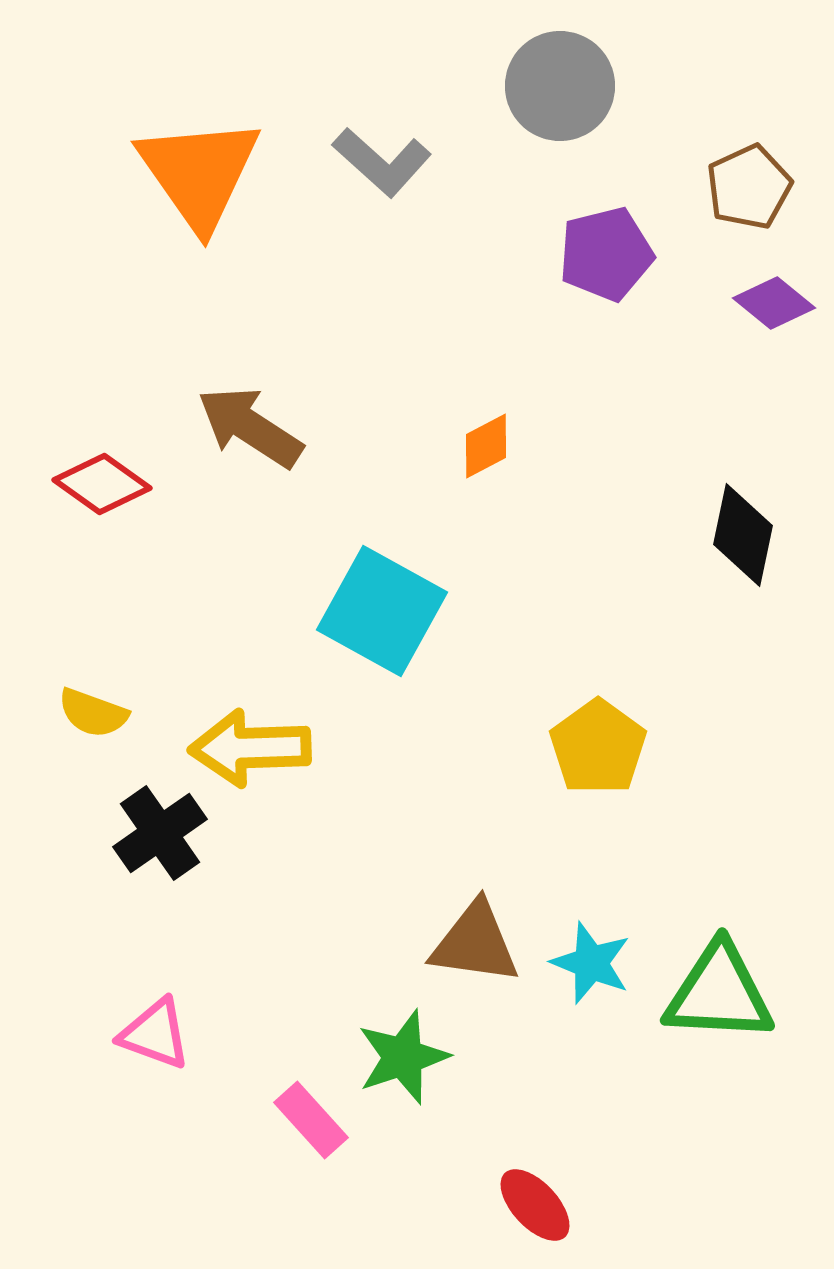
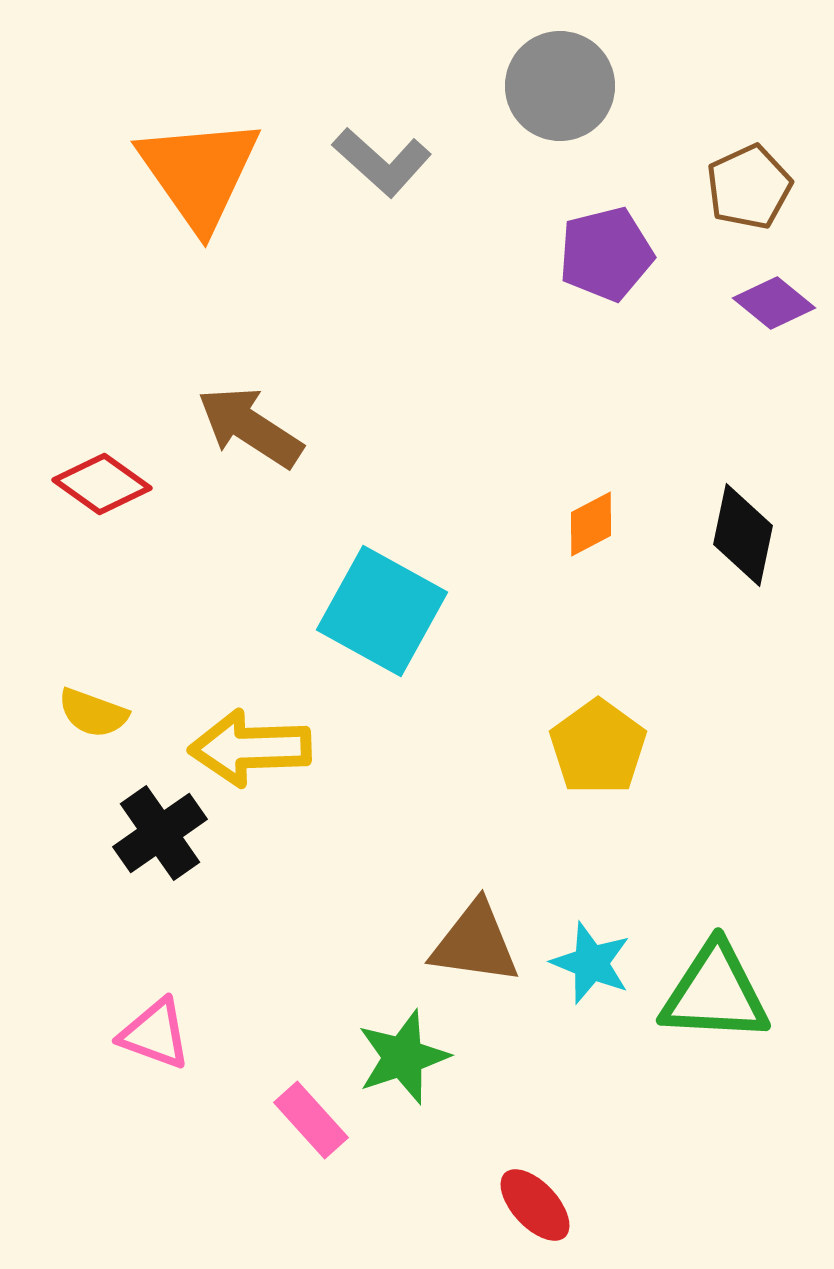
orange diamond: moved 105 px right, 78 px down
green triangle: moved 4 px left
